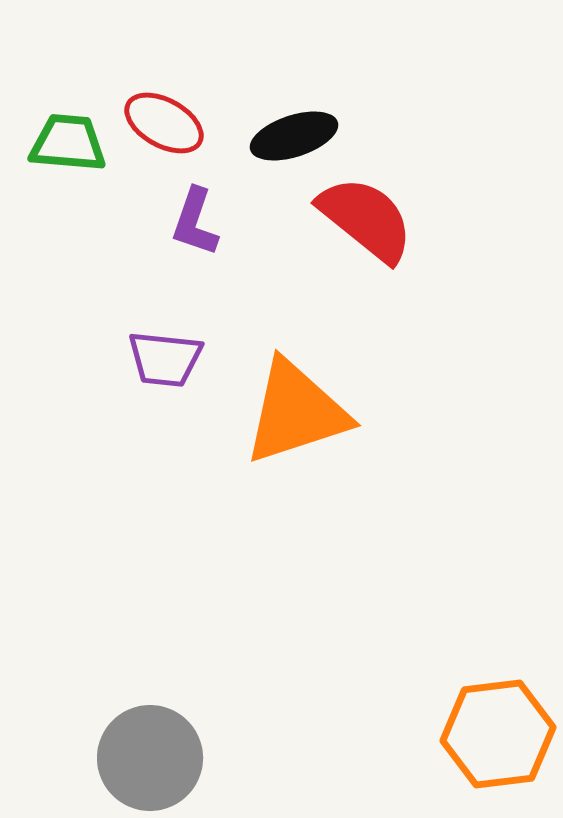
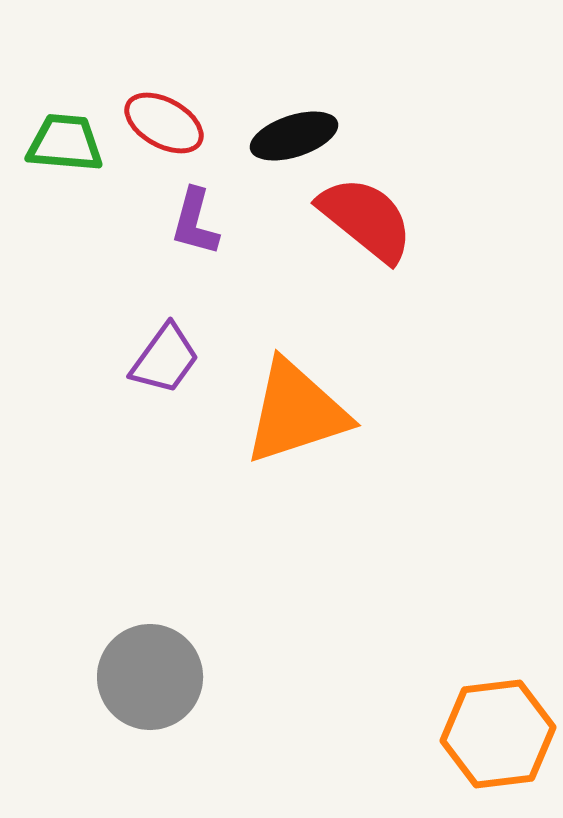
green trapezoid: moved 3 px left
purple L-shape: rotated 4 degrees counterclockwise
purple trapezoid: rotated 60 degrees counterclockwise
gray circle: moved 81 px up
